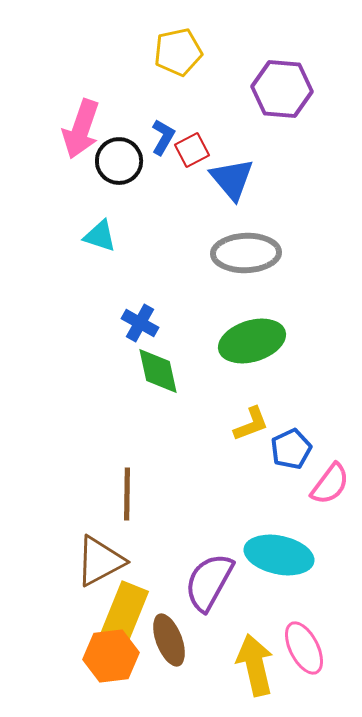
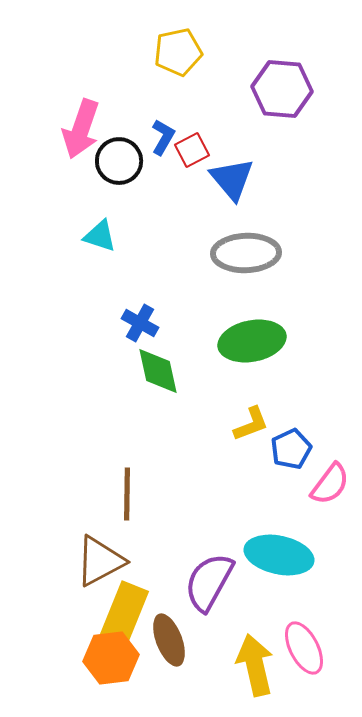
green ellipse: rotated 6 degrees clockwise
orange hexagon: moved 2 px down
